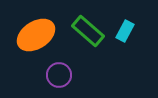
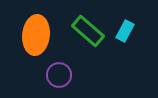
orange ellipse: rotated 51 degrees counterclockwise
